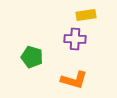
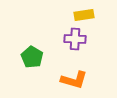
yellow rectangle: moved 2 px left
green pentagon: rotated 15 degrees clockwise
